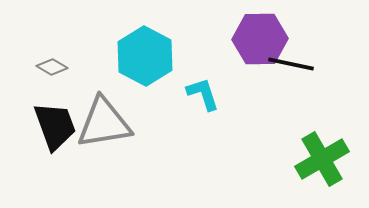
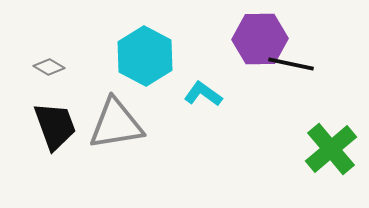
gray diamond: moved 3 px left
cyan L-shape: rotated 36 degrees counterclockwise
gray triangle: moved 12 px right, 1 px down
green cross: moved 9 px right, 10 px up; rotated 10 degrees counterclockwise
